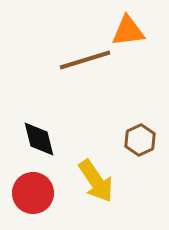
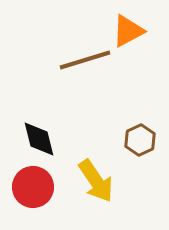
orange triangle: rotated 21 degrees counterclockwise
red circle: moved 6 px up
